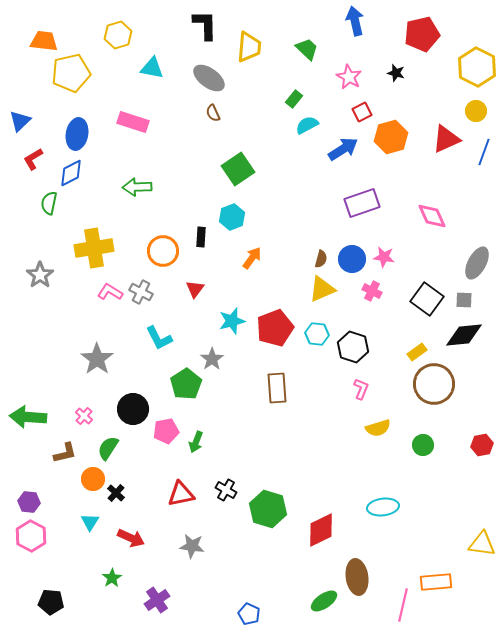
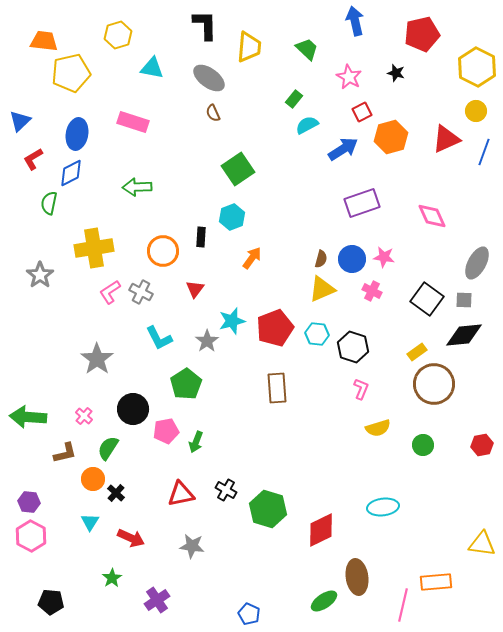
pink L-shape at (110, 292): rotated 65 degrees counterclockwise
gray star at (212, 359): moved 5 px left, 18 px up
